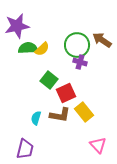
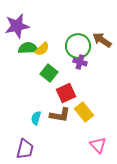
green circle: moved 1 px right, 1 px down
green square: moved 7 px up
